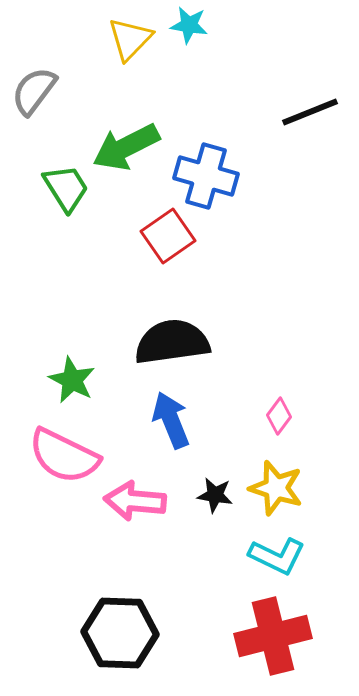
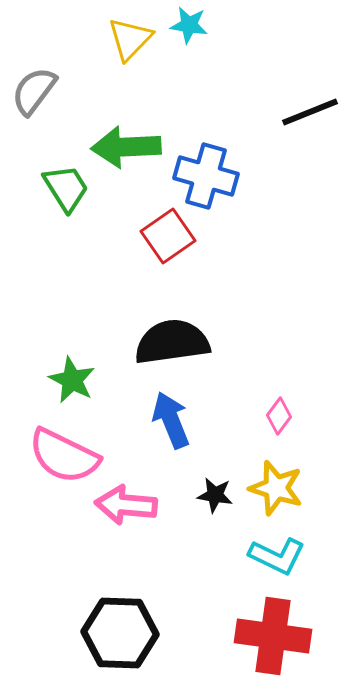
green arrow: rotated 24 degrees clockwise
pink arrow: moved 9 px left, 4 px down
red cross: rotated 22 degrees clockwise
